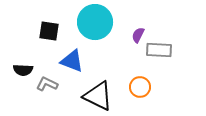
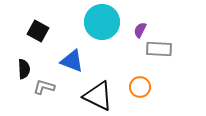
cyan circle: moved 7 px right
black square: moved 11 px left; rotated 20 degrees clockwise
purple semicircle: moved 2 px right, 5 px up
gray rectangle: moved 1 px up
black semicircle: moved 1 px right, 1 px up; rotated 96 degrees counterclockwise
gray L-shape: moved 3 px left, 3 px down; rotated 10 degrees counterclockwise
